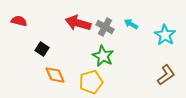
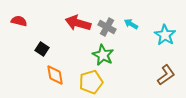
gray cross: moved 2 px right
green star: moved 1 px up
orange diamond: rotated 15 degrees clockwise
